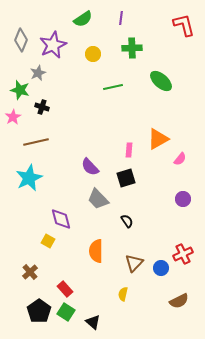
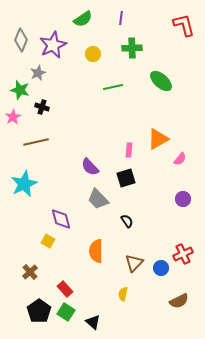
cyan star: moved 5 px left, 6 px down
